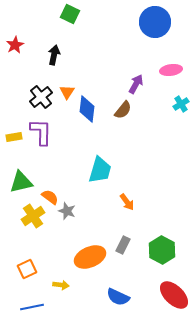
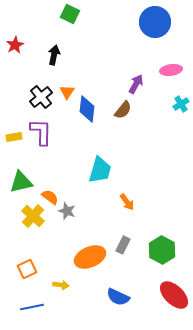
yellow cross: rotated 15 degrees counterclockwise
